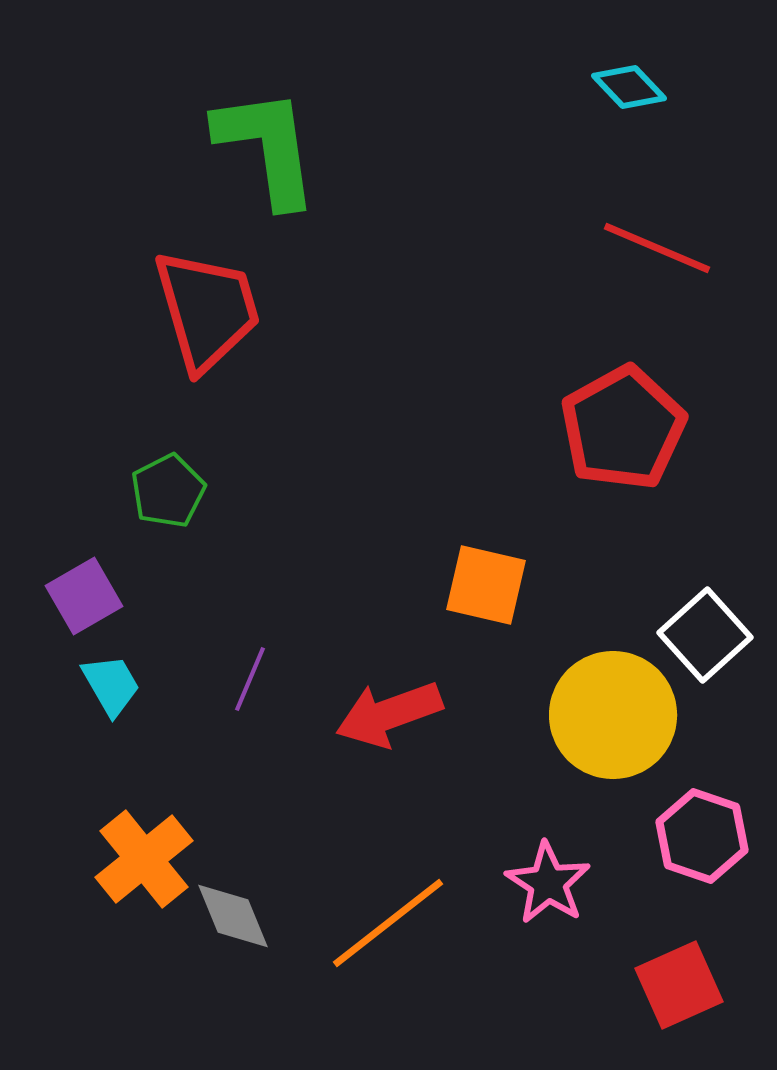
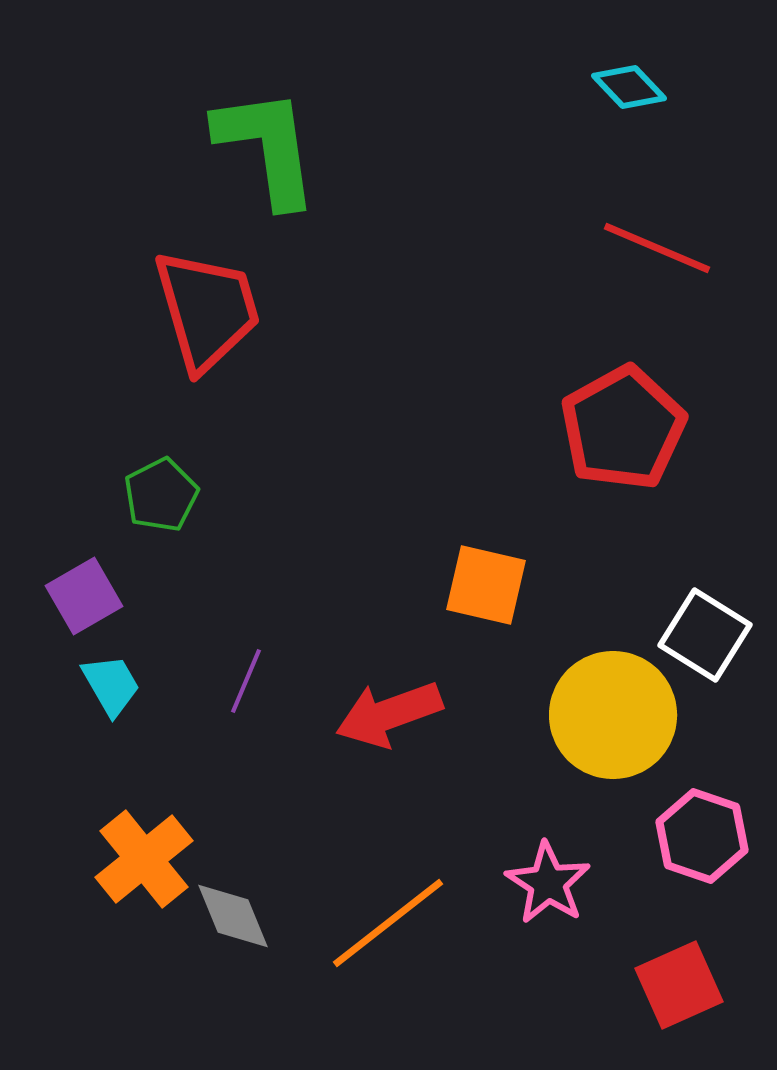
green pentagon: moved 7 px left, 4 px down
white square: rotated 16 degrees counterclockwise
purple line: moved 4 px left, 2 px down
